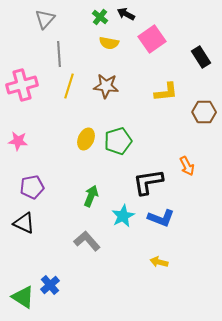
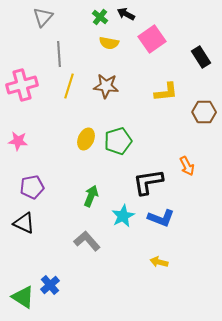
gray triangle: moved 2 px left, 2 px up
